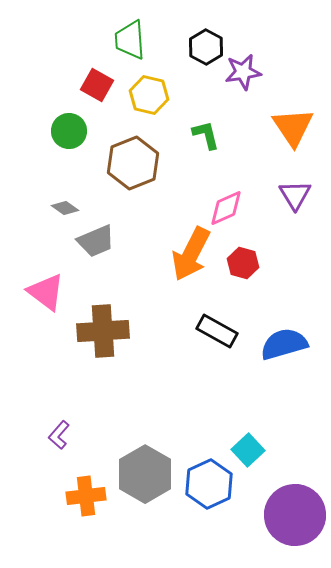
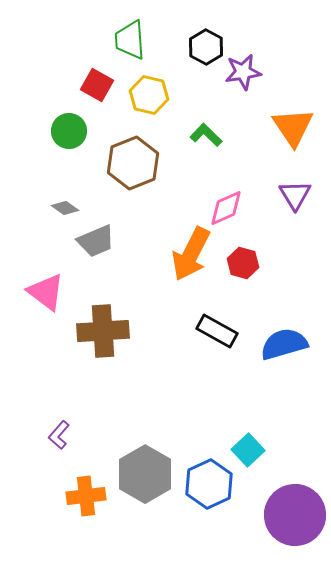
green L-shape: rotated 32 degrees counterclockwise
